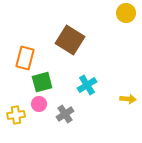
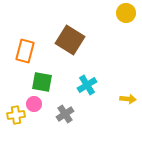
orange rectangle: moved 7 px up
green square: rotated 25 degrees clockwise
pink circle: moved 5 px left
